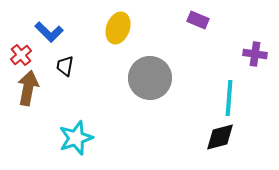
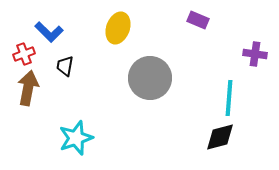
red cross: moved 3 px right, 1 px up; rotated 20 degrees clockwise
